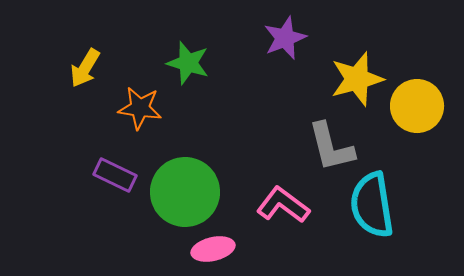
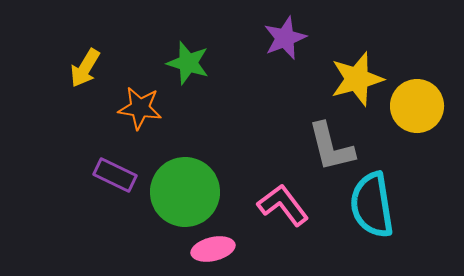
pink L-shape: rotated 16 degrees clockwise
